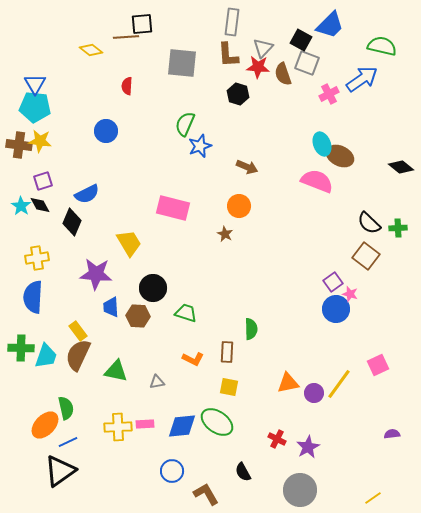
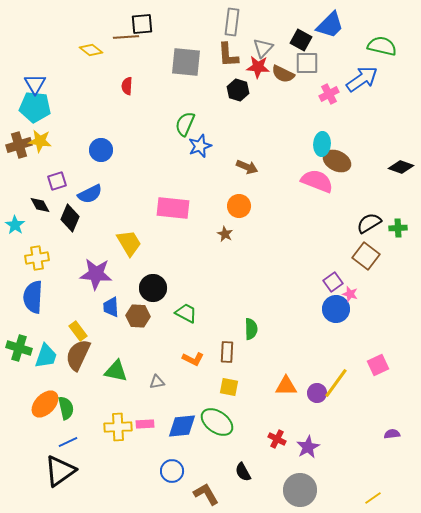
gray square at (182, 63): moved 4 px right, 1 px up
gray square at (307, 63): rotated 20 degrees counterclockwise
brown semicircle at (283, 74): rotated 45 degrees counterclockwise
black hexagon at (238, 94): moved 4 px up
blue circle at (106, 131): moved 5 px left, 19 px down
cyan ellipse at (322, 144): rotated 25 degrees clockwise
brown cross at (19, 145): rotated 25 degrees counterclockwise
brown ellipse at (340, 156): moved 3 px left, 5 px down
black diamond at (401, 167): rotated 20 degrees counterclockwise
purple square at (43, 181): moved 14 px right
blue semicircle at (87, 194): moved 3 px right
cyan star at (21, 206): moved 6 px left, 19 px down
pink rectangle at (173, 208): rotated 8 degrees counterclockwise
black diamond at (72, 222): moved 2 px left, 4 px up
black semicircle at (369, 223): rotated 105 degrees clockwise
green trapezoid at (186, 313): rotated 10 degrees clockwise
green cross at (21, 348): moved 2 px left; rotated 15 degrees clockwise
orange triangle at (288, 383): moved 2 px left, 3 px down; rotated 10 degrees clockwise
yellow line at (339, 384): moved 3 px left, 1 px up
purple circle at (314, 393): moved 3 px right
orange ellipse at (45, 425): moved 21 px up
